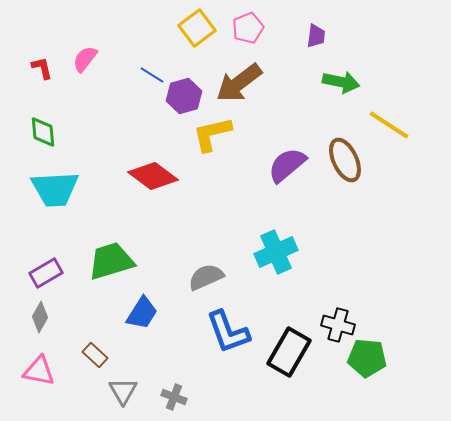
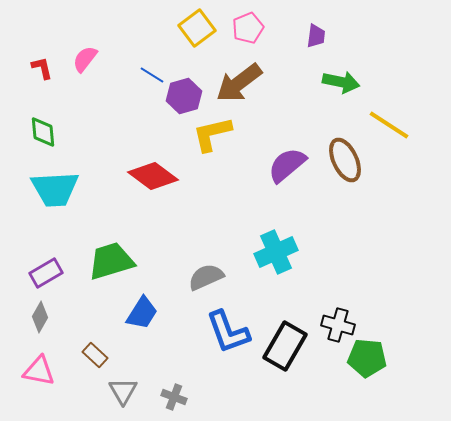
black rectangle: moved 4 px left, 6 px up
